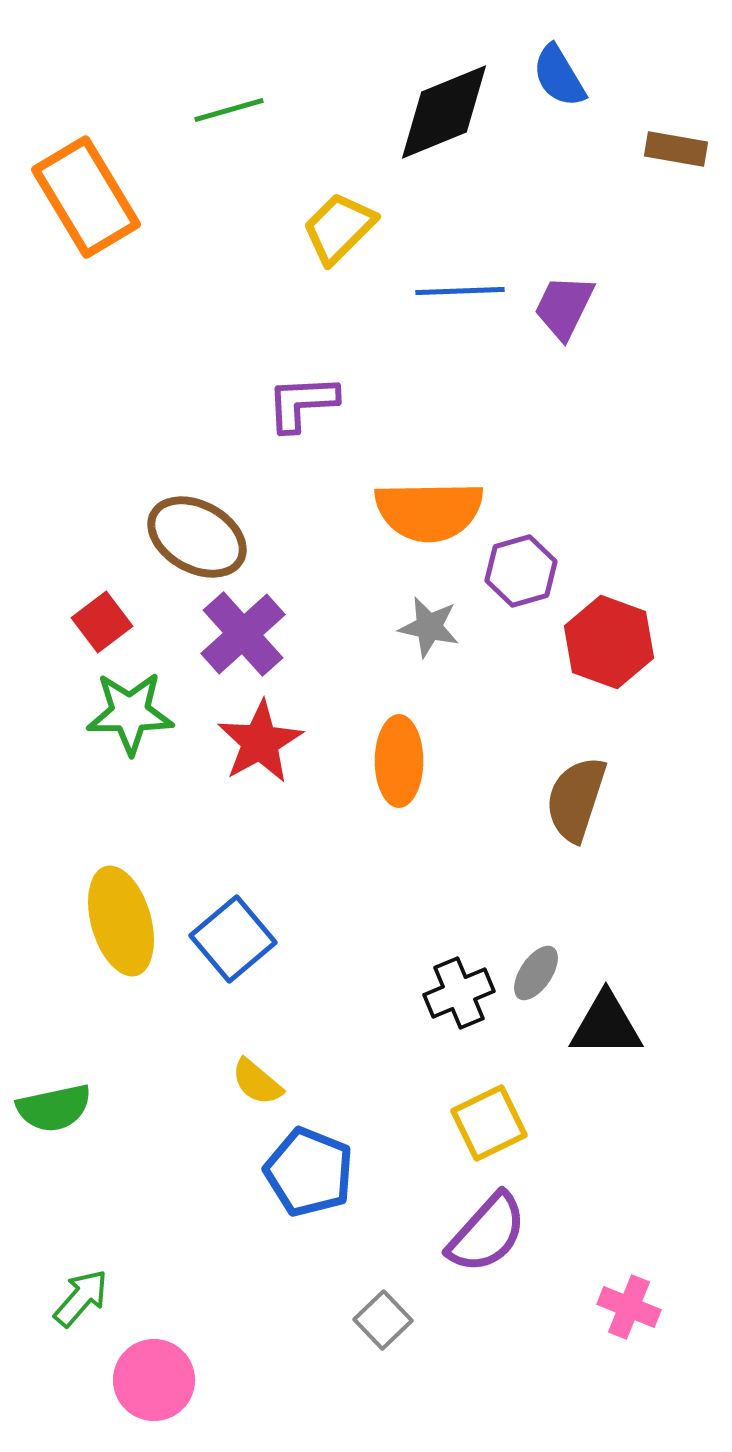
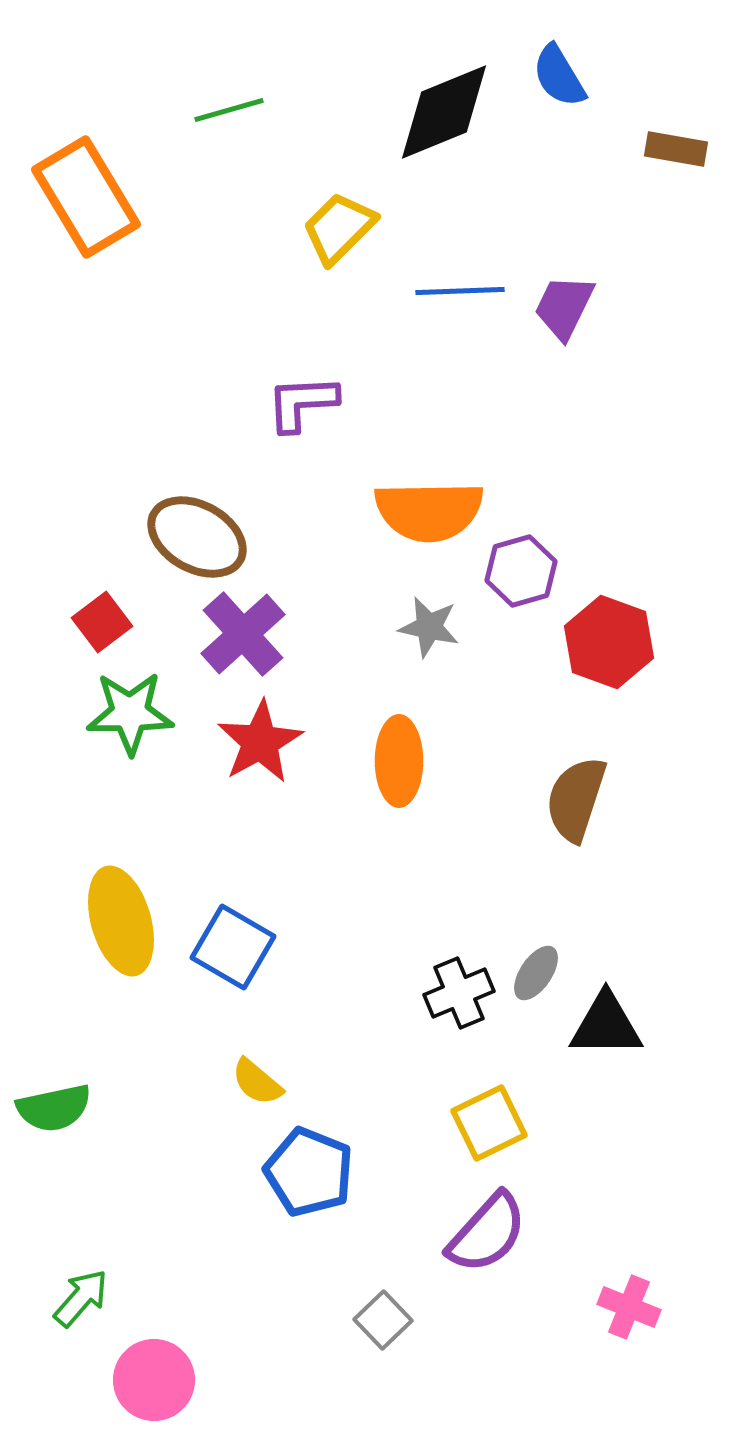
blue square: moved 8 px down; rotated 20 degrees counterclockwise
